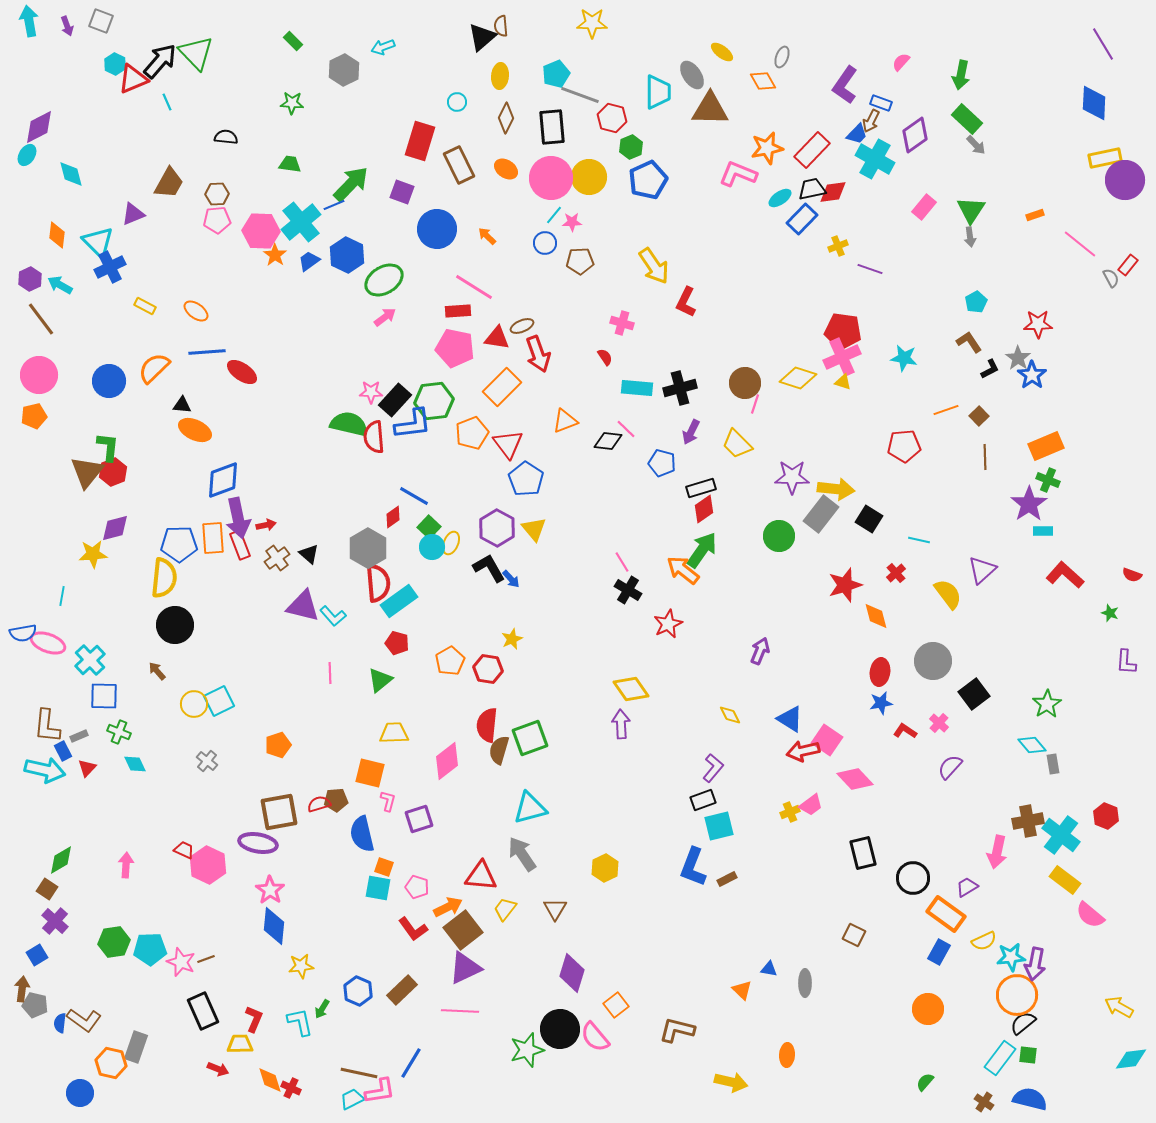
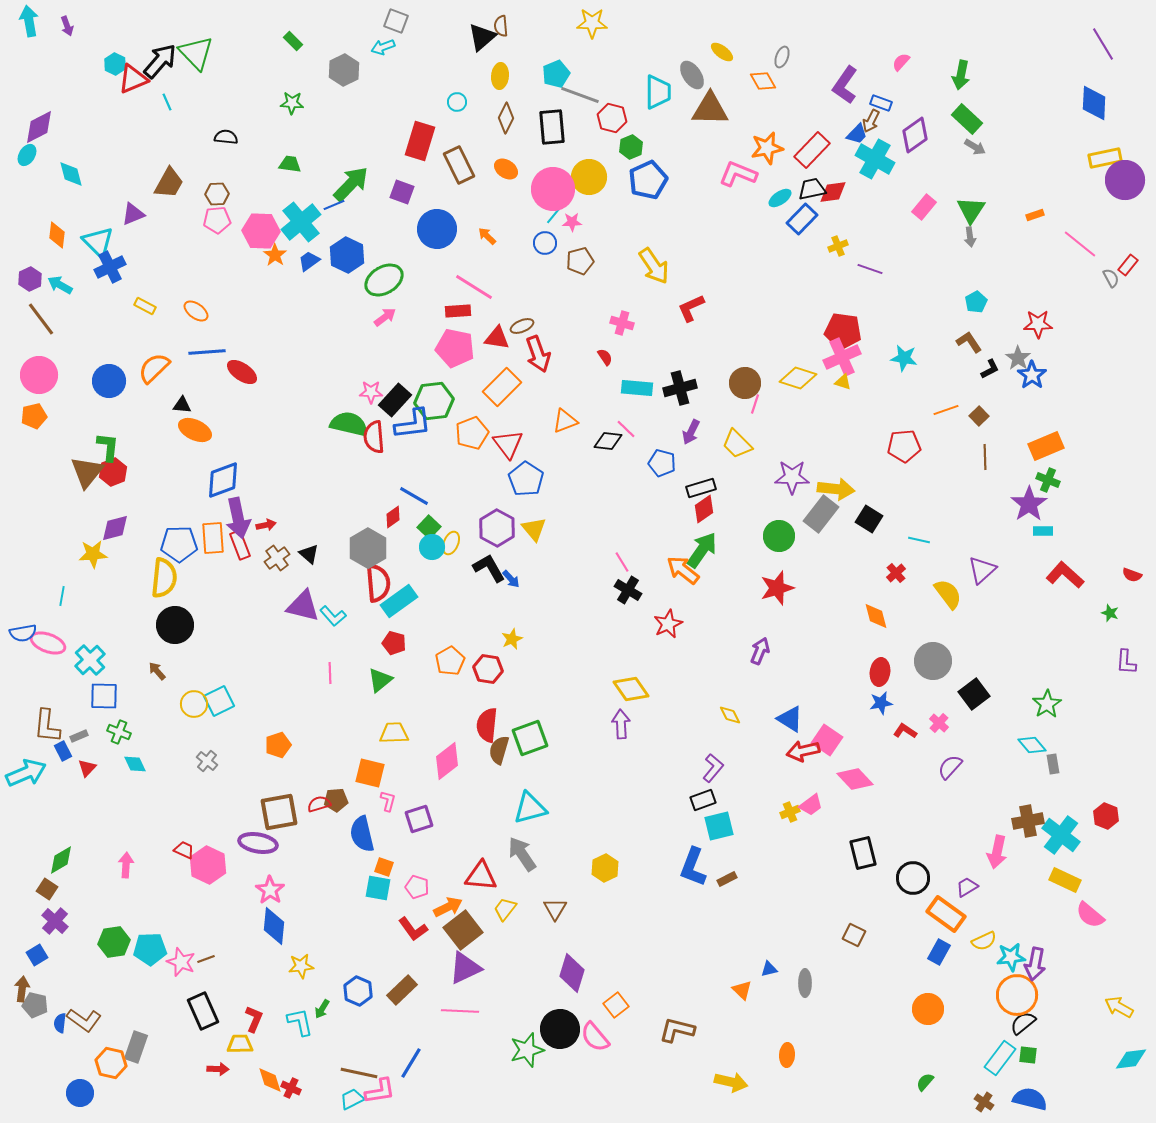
gray square at (101, 21): moved 295 px right
gray arrow at (976, 145): moved 1 px left, 2 px down; rotated 15 degrees counterclockwise
pink circle at (551, 178): moved 2 px right, 11 px down
brown pentagon at (580, 261): rotated 12 degrees counterclockwise
red L-shape at (686, 302): moved 5 px right, 6 px down; rotated 40 degrees clockwise
red star at (845, 585): moved 68 px left, 3 px down
red pentagon at (397, 643): moved 3 px left
cyan arrow at (45, 770): moved 19 px left, 3 px down; rotated 36 degrees counterclockwise
yellow rectangle at (1065, 880): rotated 12 degrees counterclockwise
blue triangle at (769, 969): rotated 24 degrees counterclockwise
red arrow at (218, 1069): rotated 20 degrees counterclockwise
